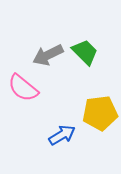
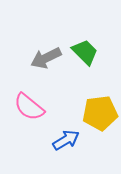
gray arrow: moved 2 px left, 3 px down
pink semicircle: moved 6 px right, 19 px down
blue arrow: moved 4 px right, 5 px down
